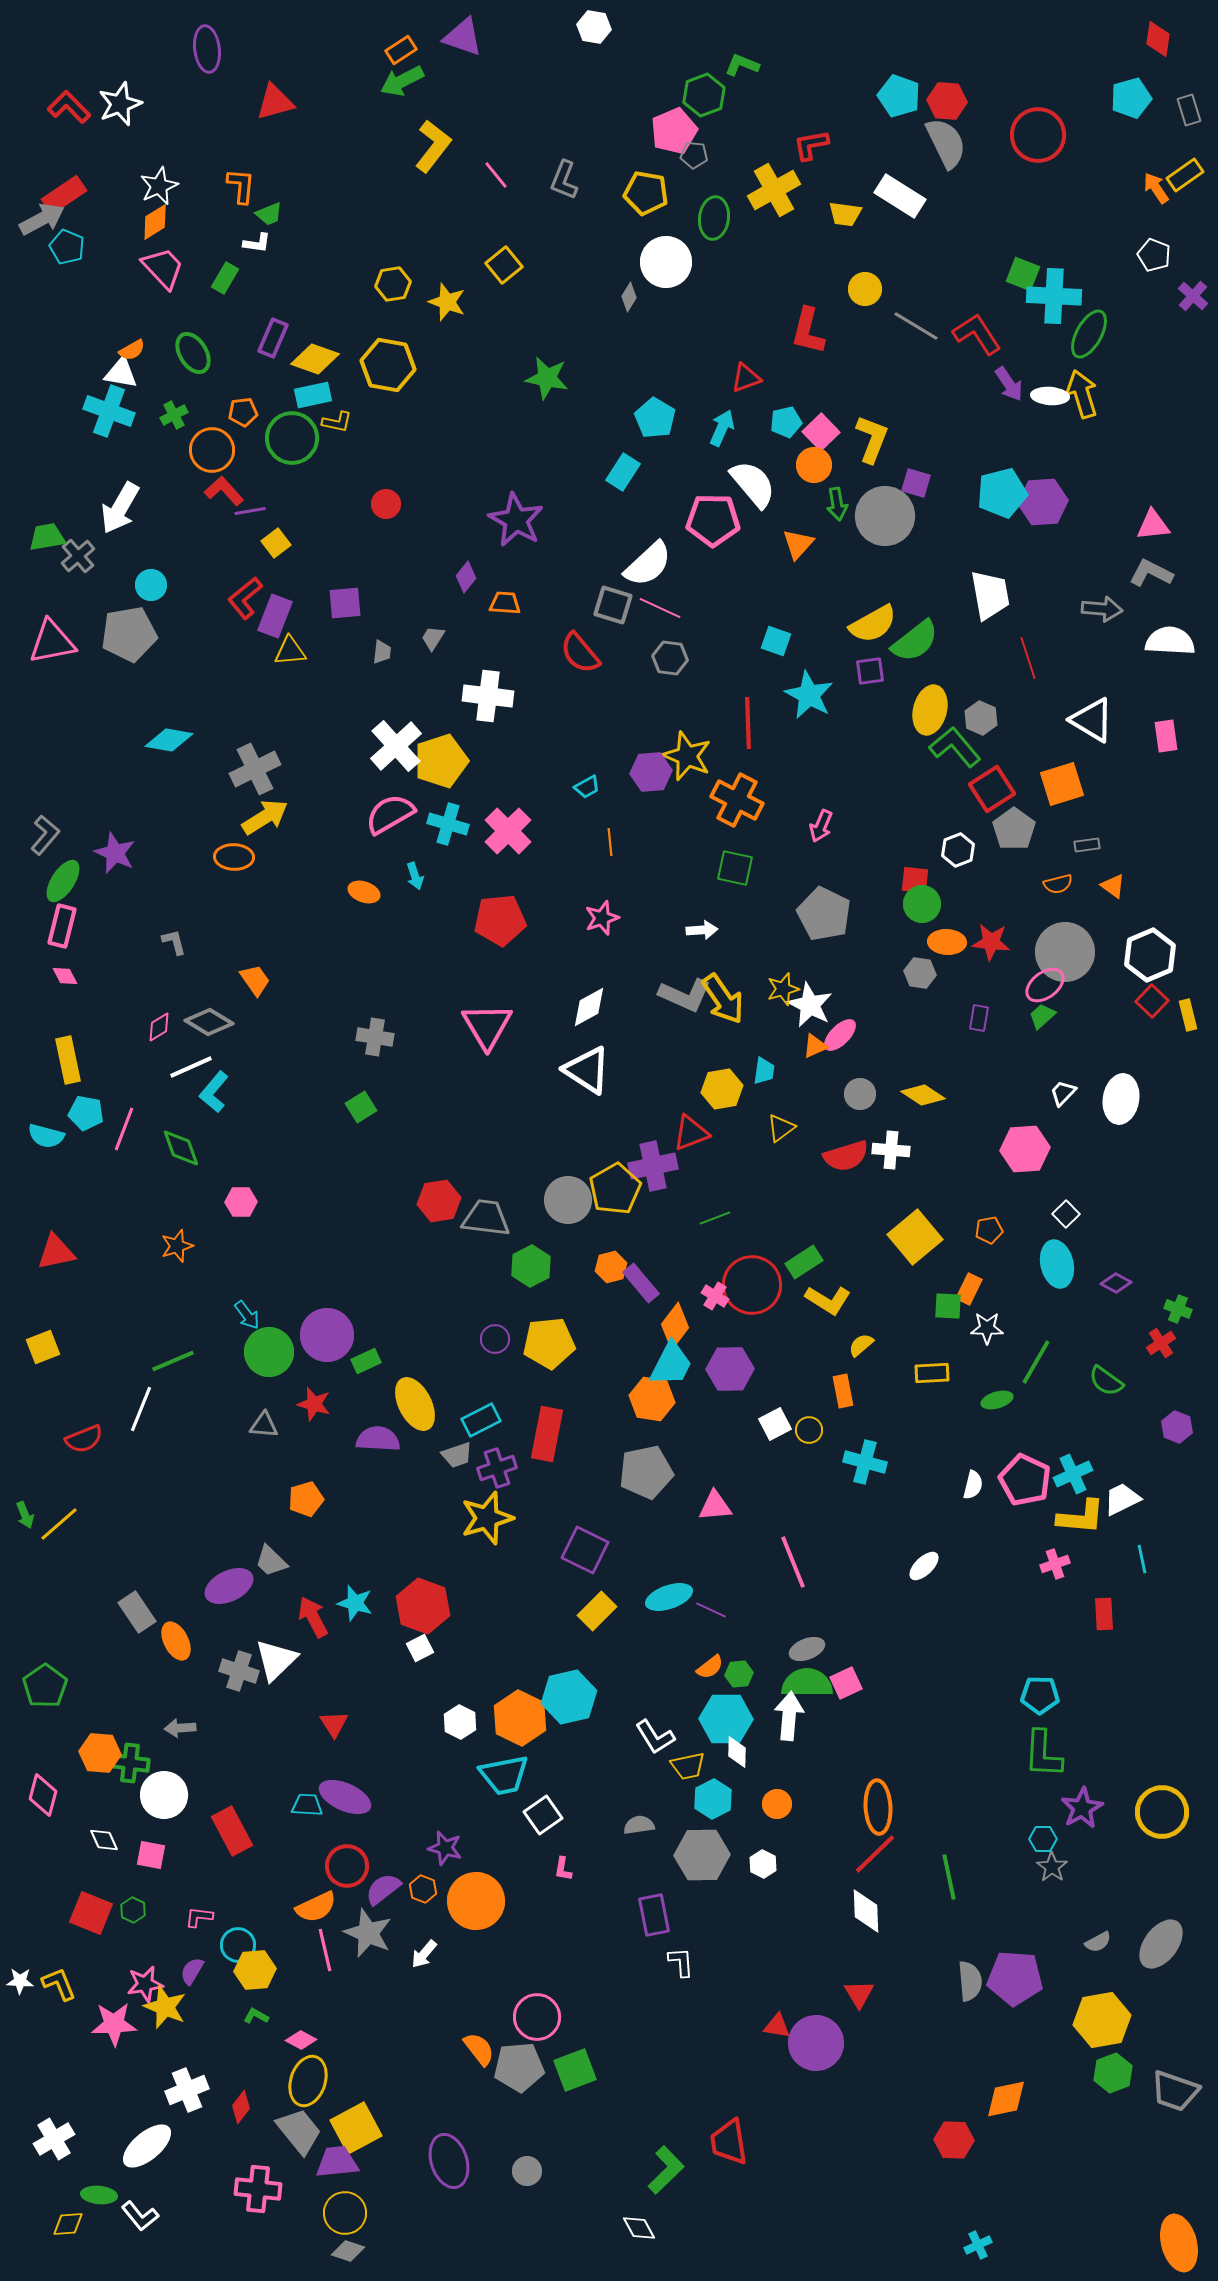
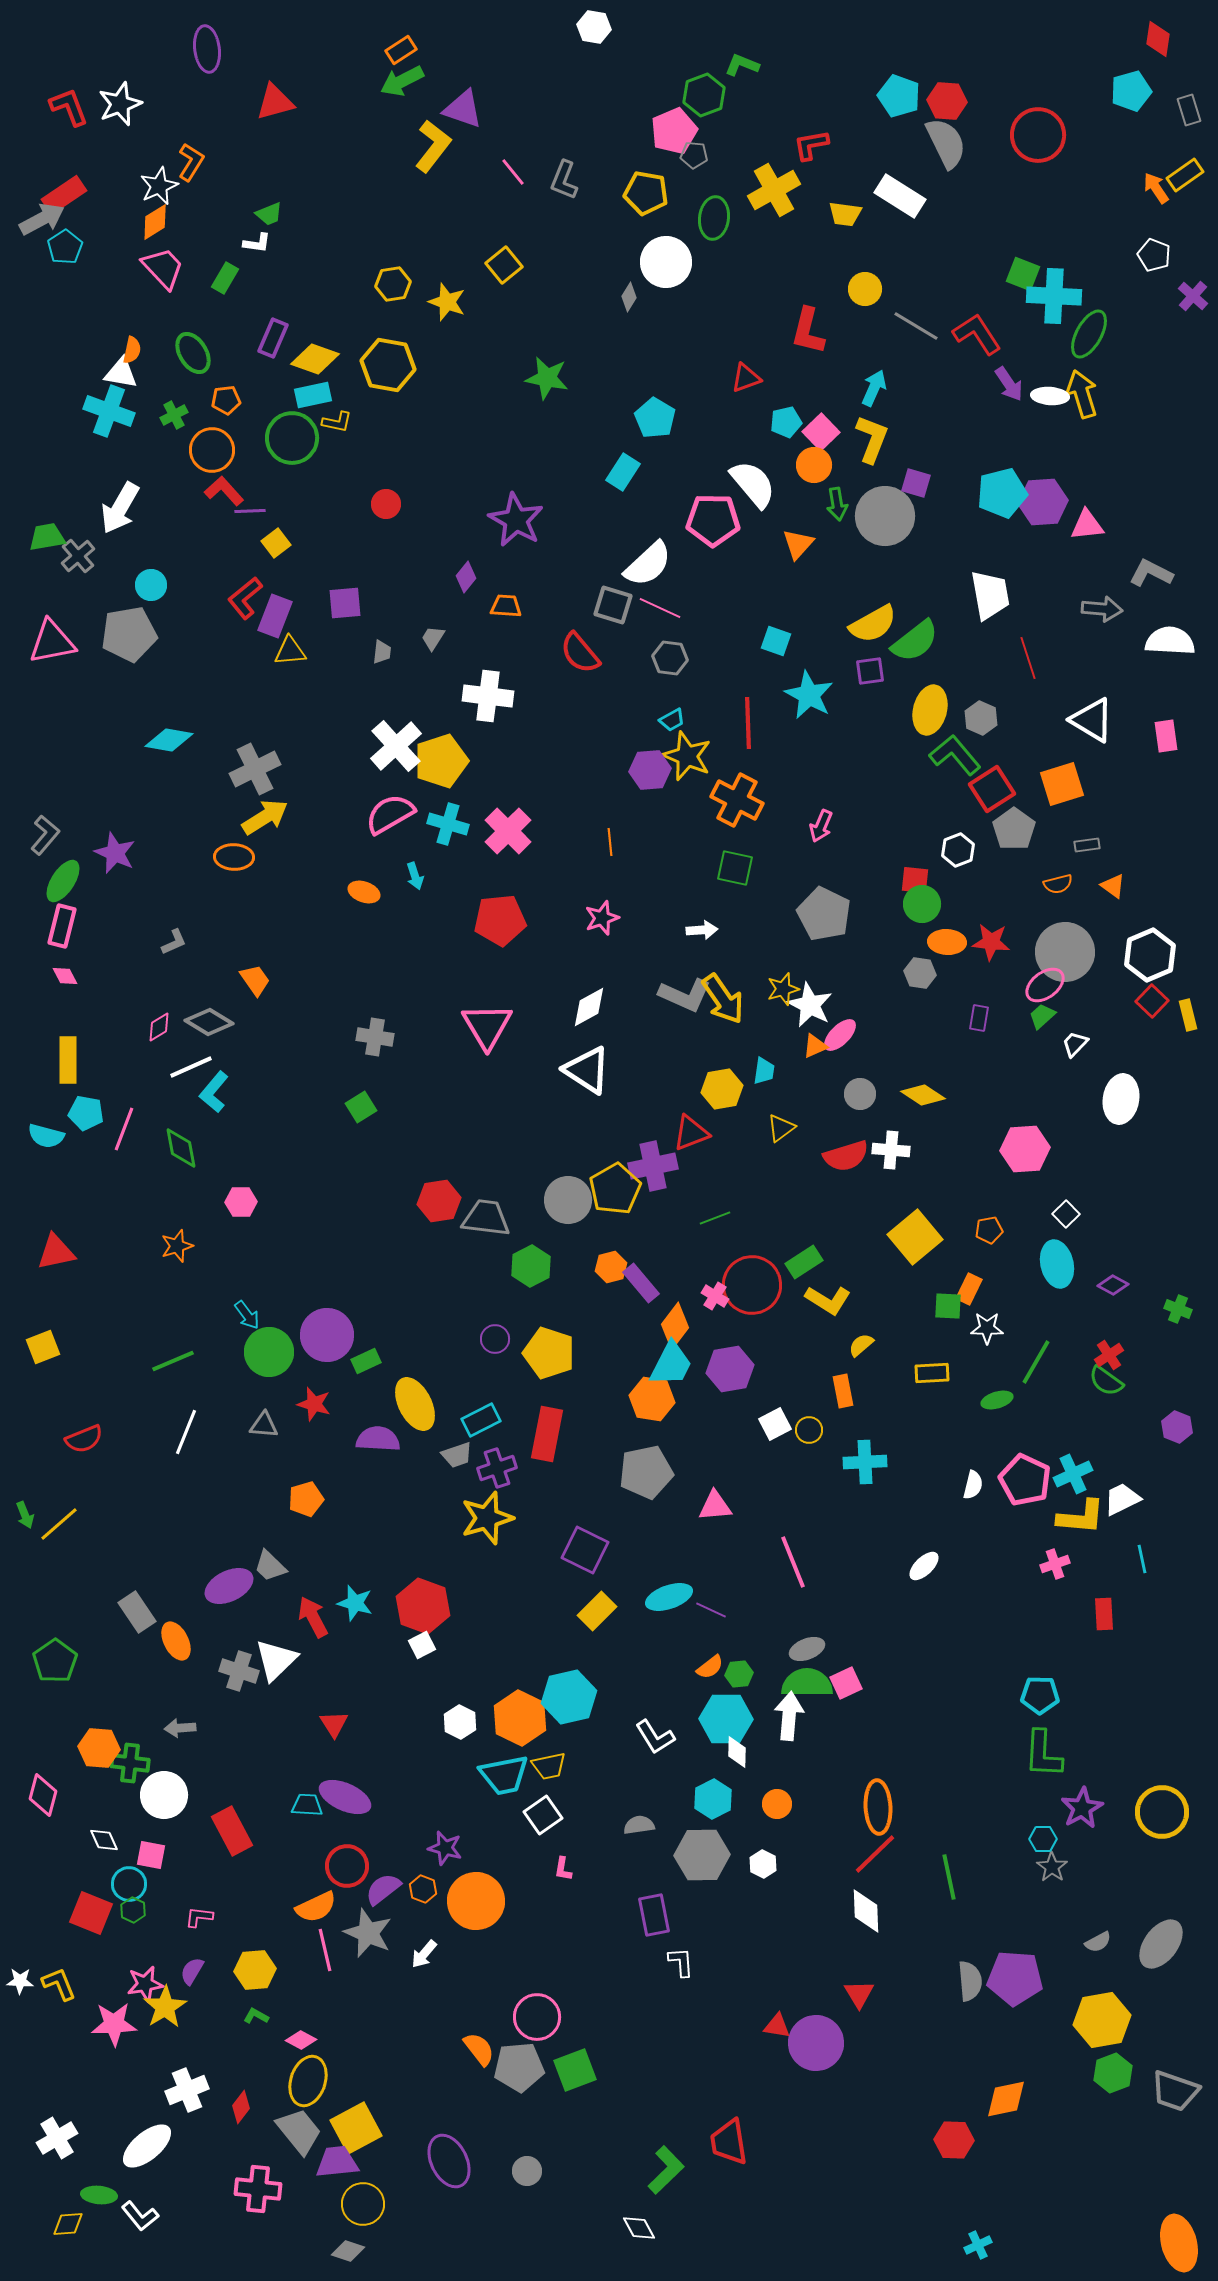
purple triangle at (463, 37): moved 72 px down
cyan pentagon at (1131, 98): moved 7 px up
red L-shape at (69, 107): rotated 24 degrees clockwise
pink line at (496, 175): moved 17 px right, 3 px up
orange L-shape at (241, 186): moved 50 px left, 24 px up; rotated 27 degrees clockwise
cyan pentagon at (67, 247): moved 2 px left; rotated 16 degrees clockwise
orange semicircle at (132, 350): rotated 48 degrees counterclockwise
orange pentagon at (243, 412): moved 17 px left, 12 px up
cyan arrow at (722, 428): moved 152 px right, 40 px up
purple line at (250, 511): rotated 8 degrees clockwise
pink triangle at (1153, 525): moved 66 px left
orange trapezoid at (505, 603): moved 1 px right, 3 px down
green L-shape at (955, 747): moved 8 px down
purple hexagon at (651, 772): moved 1 px left, 2 px up
cyan trapezoid at (587, 787): moved 85 px right, 67 px up
gray L-shape at (174, 942): rotated 80 degrees clockwise
yellow rectangle at (68, 1060): rotated 12 degrees clockwise
white trapezoid at (1063, 1093): moved 12 px right, 49 px up
green diamond at (181, 1148): rotated 9 degrees clockwise
purple diamond at (1116, 1283): moved 3 px left, 2 px down
yellow pentagon at (549, 1343): moved 10 px down; rotated 24 degrees clockwise
red cross at (1161, 1343): moved 52 px left, 12 px down
purple hexagon at (730, 1369): rotated 9 degrees counterclockwise
white line at (141, 1409): moved 45 px right, 23 px down
cyan cross at (865, 1462): rotated 18 degrees counterclockwise
gray trapezoid at (271, 1561): moved 1 px left, 5 px down
white square at (420, 1648): moved 2 px right, 3 px up
green pentagon at (45, 1686): moved 10 px right, 25 px up
orange hexagon at (100, 1753): moved 1 px left, 5 px up
yellow trapezoid at (688, 1766): moved 139 px left
cyan circle at (238, 1945): moved 109 px left, 61 px up
yellow star at (165, 2007): rotated 18 degrees clockwise
white cross at (54, 2139): moved 3 px right, 1 px up
purple ellipse at (449, 2161): rotated 8 degrees counterclockwise
yellow circle at (345, 2213): moved 18 px right, 9 px up
